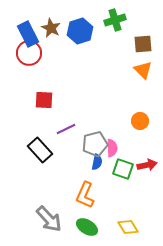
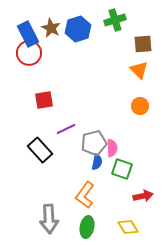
blue hexagon: moved 2 px left, 2 px up
orange triangle: moved 4 px left
red square: rotated 12 degrees counterclockwise
orange circle: moved 15 px up
gray pentagon: moved 1 px left, 1 px up
red arrow: moved 4 px left, 31 px down
green square: moved 1 px left
orange L-shape: rotated 12 degrees clockwise
gray arrow: rotated 40 degrees clockwise
green ellipse: rotated 70 degrees clockwise
